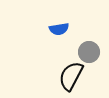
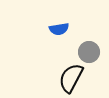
black semicircle: moved 2 px down
